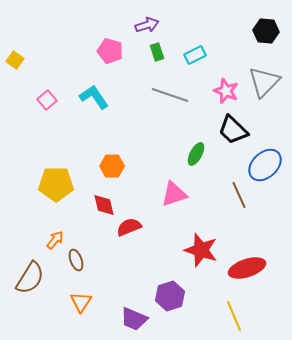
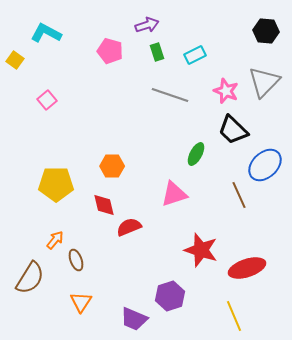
cyan L-shape: moved 48 px left, 64 px up; rotated 28 degrees counterclockwise
